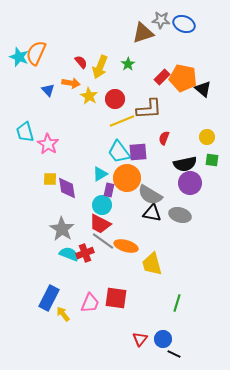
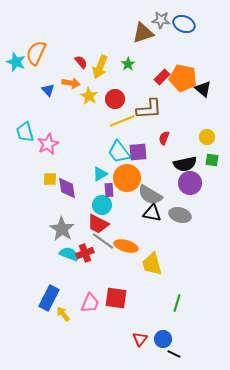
cyan star at (19, 57): moved 3 px left, 5 px down
pink star at (48, 144): rotated 15 degrees clockwise
purple rectangle at (109, 190): rotated 16 degrees counterclockwise
red trapezoid at (100, 224): moved 2 px left
